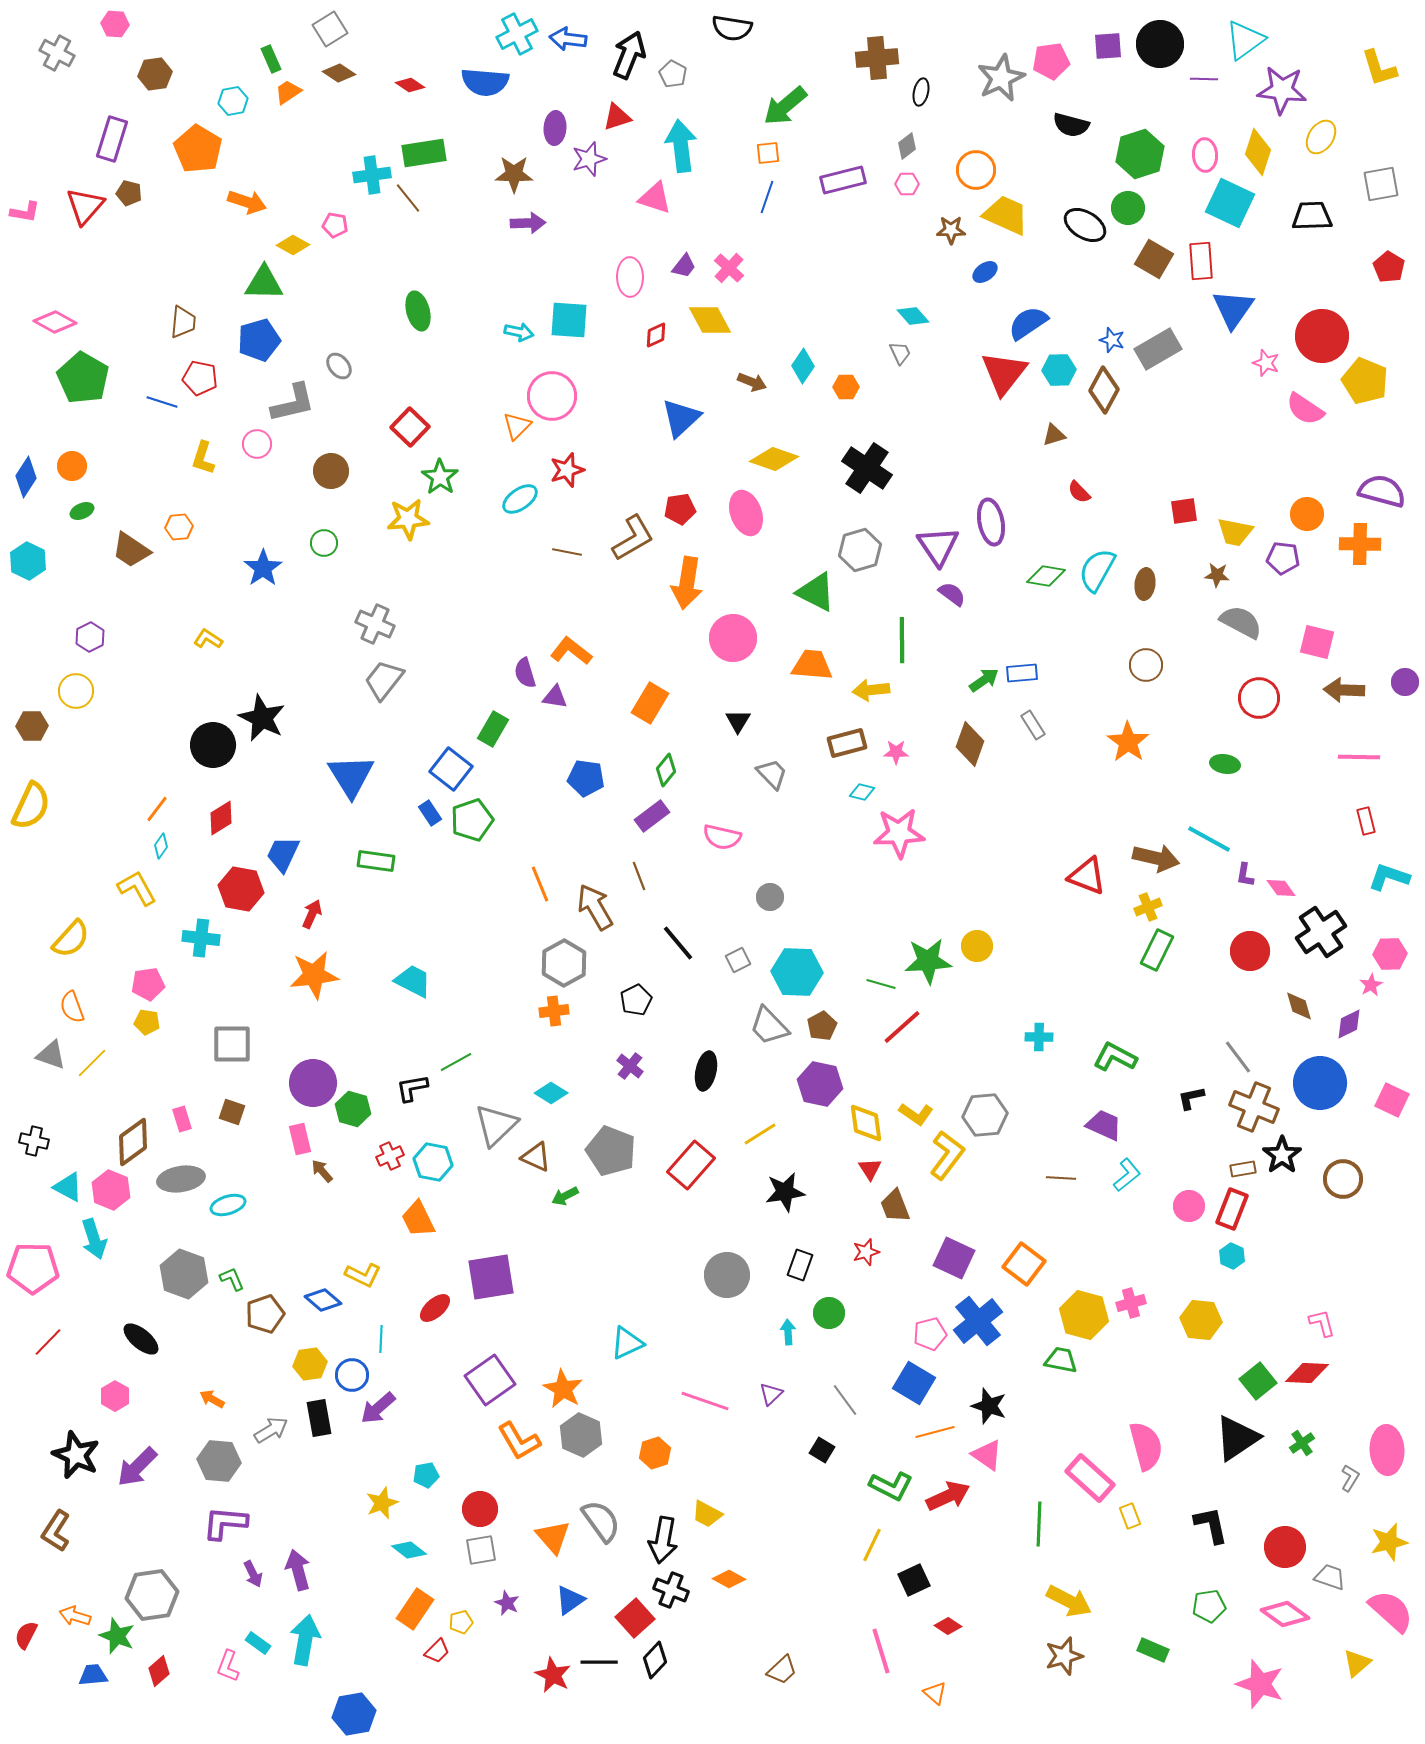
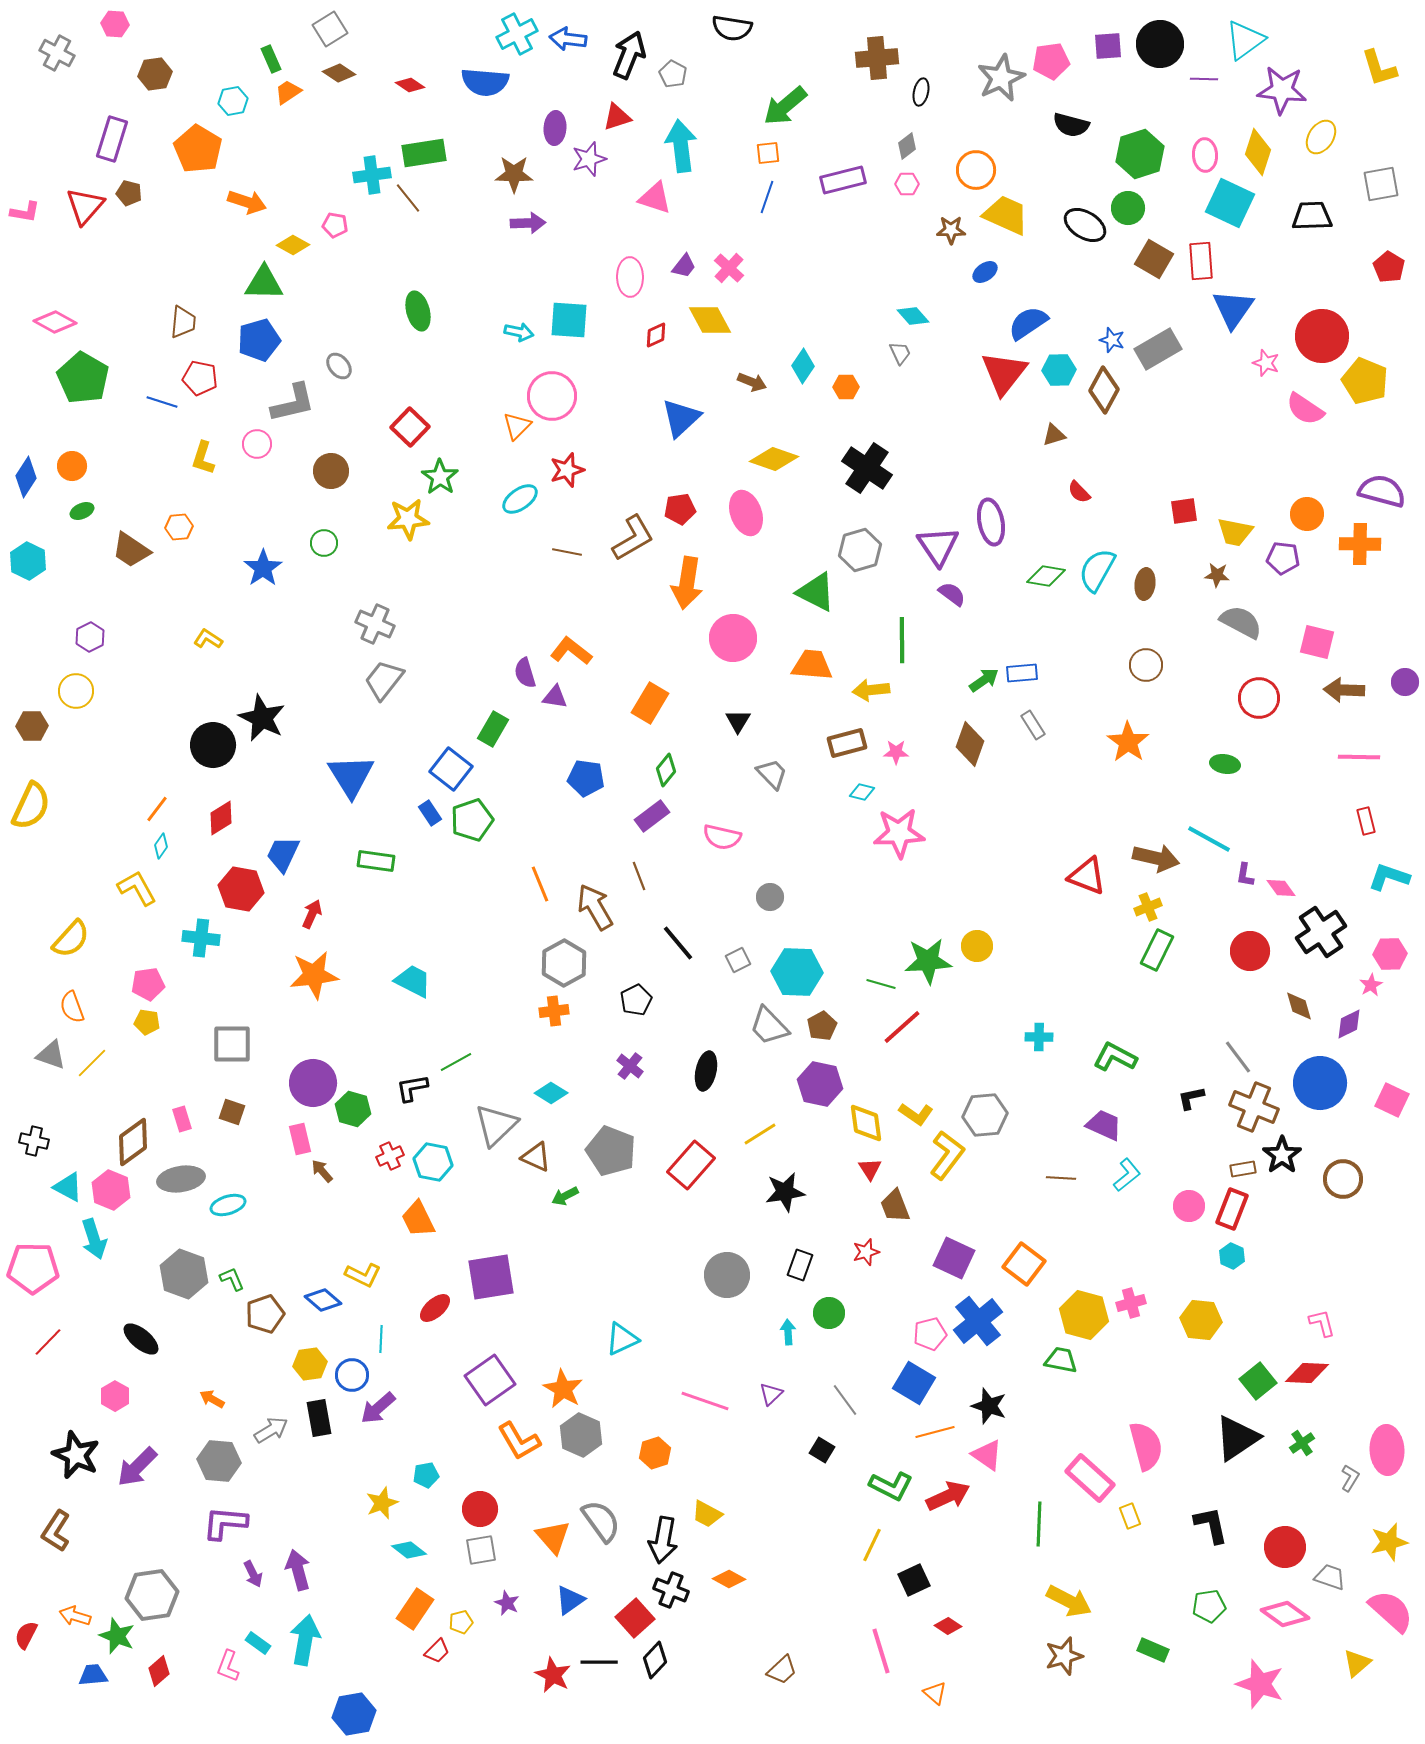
cyan triangle at (627, 1343): moved 5 px left, 4 px up
